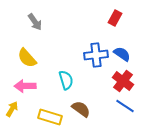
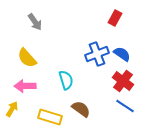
blue cross: moved 1 px right, 1 px up; rotated 15 degrees counterclockwise
